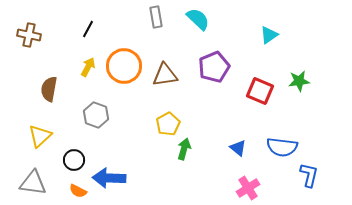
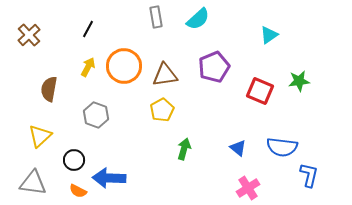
cyan semicircle: rotated 95 degrees clockwise
brown cross: rotated 35 degrees clockwise
yellow pentagon: moved 6 px left, 14 px up
